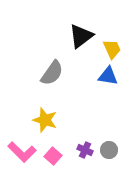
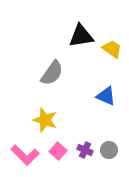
black triangle: rotated 28 degrees clockwise
yellow trapezoid: rotated 30 degrees counterclockwise
blue triangle: moved 2 px left, 20 px down; rotated 15 degrees clockwise
pink L-shape: moved 3 px right, 3 px down
pink square: moved 5 px right, 5 px up
